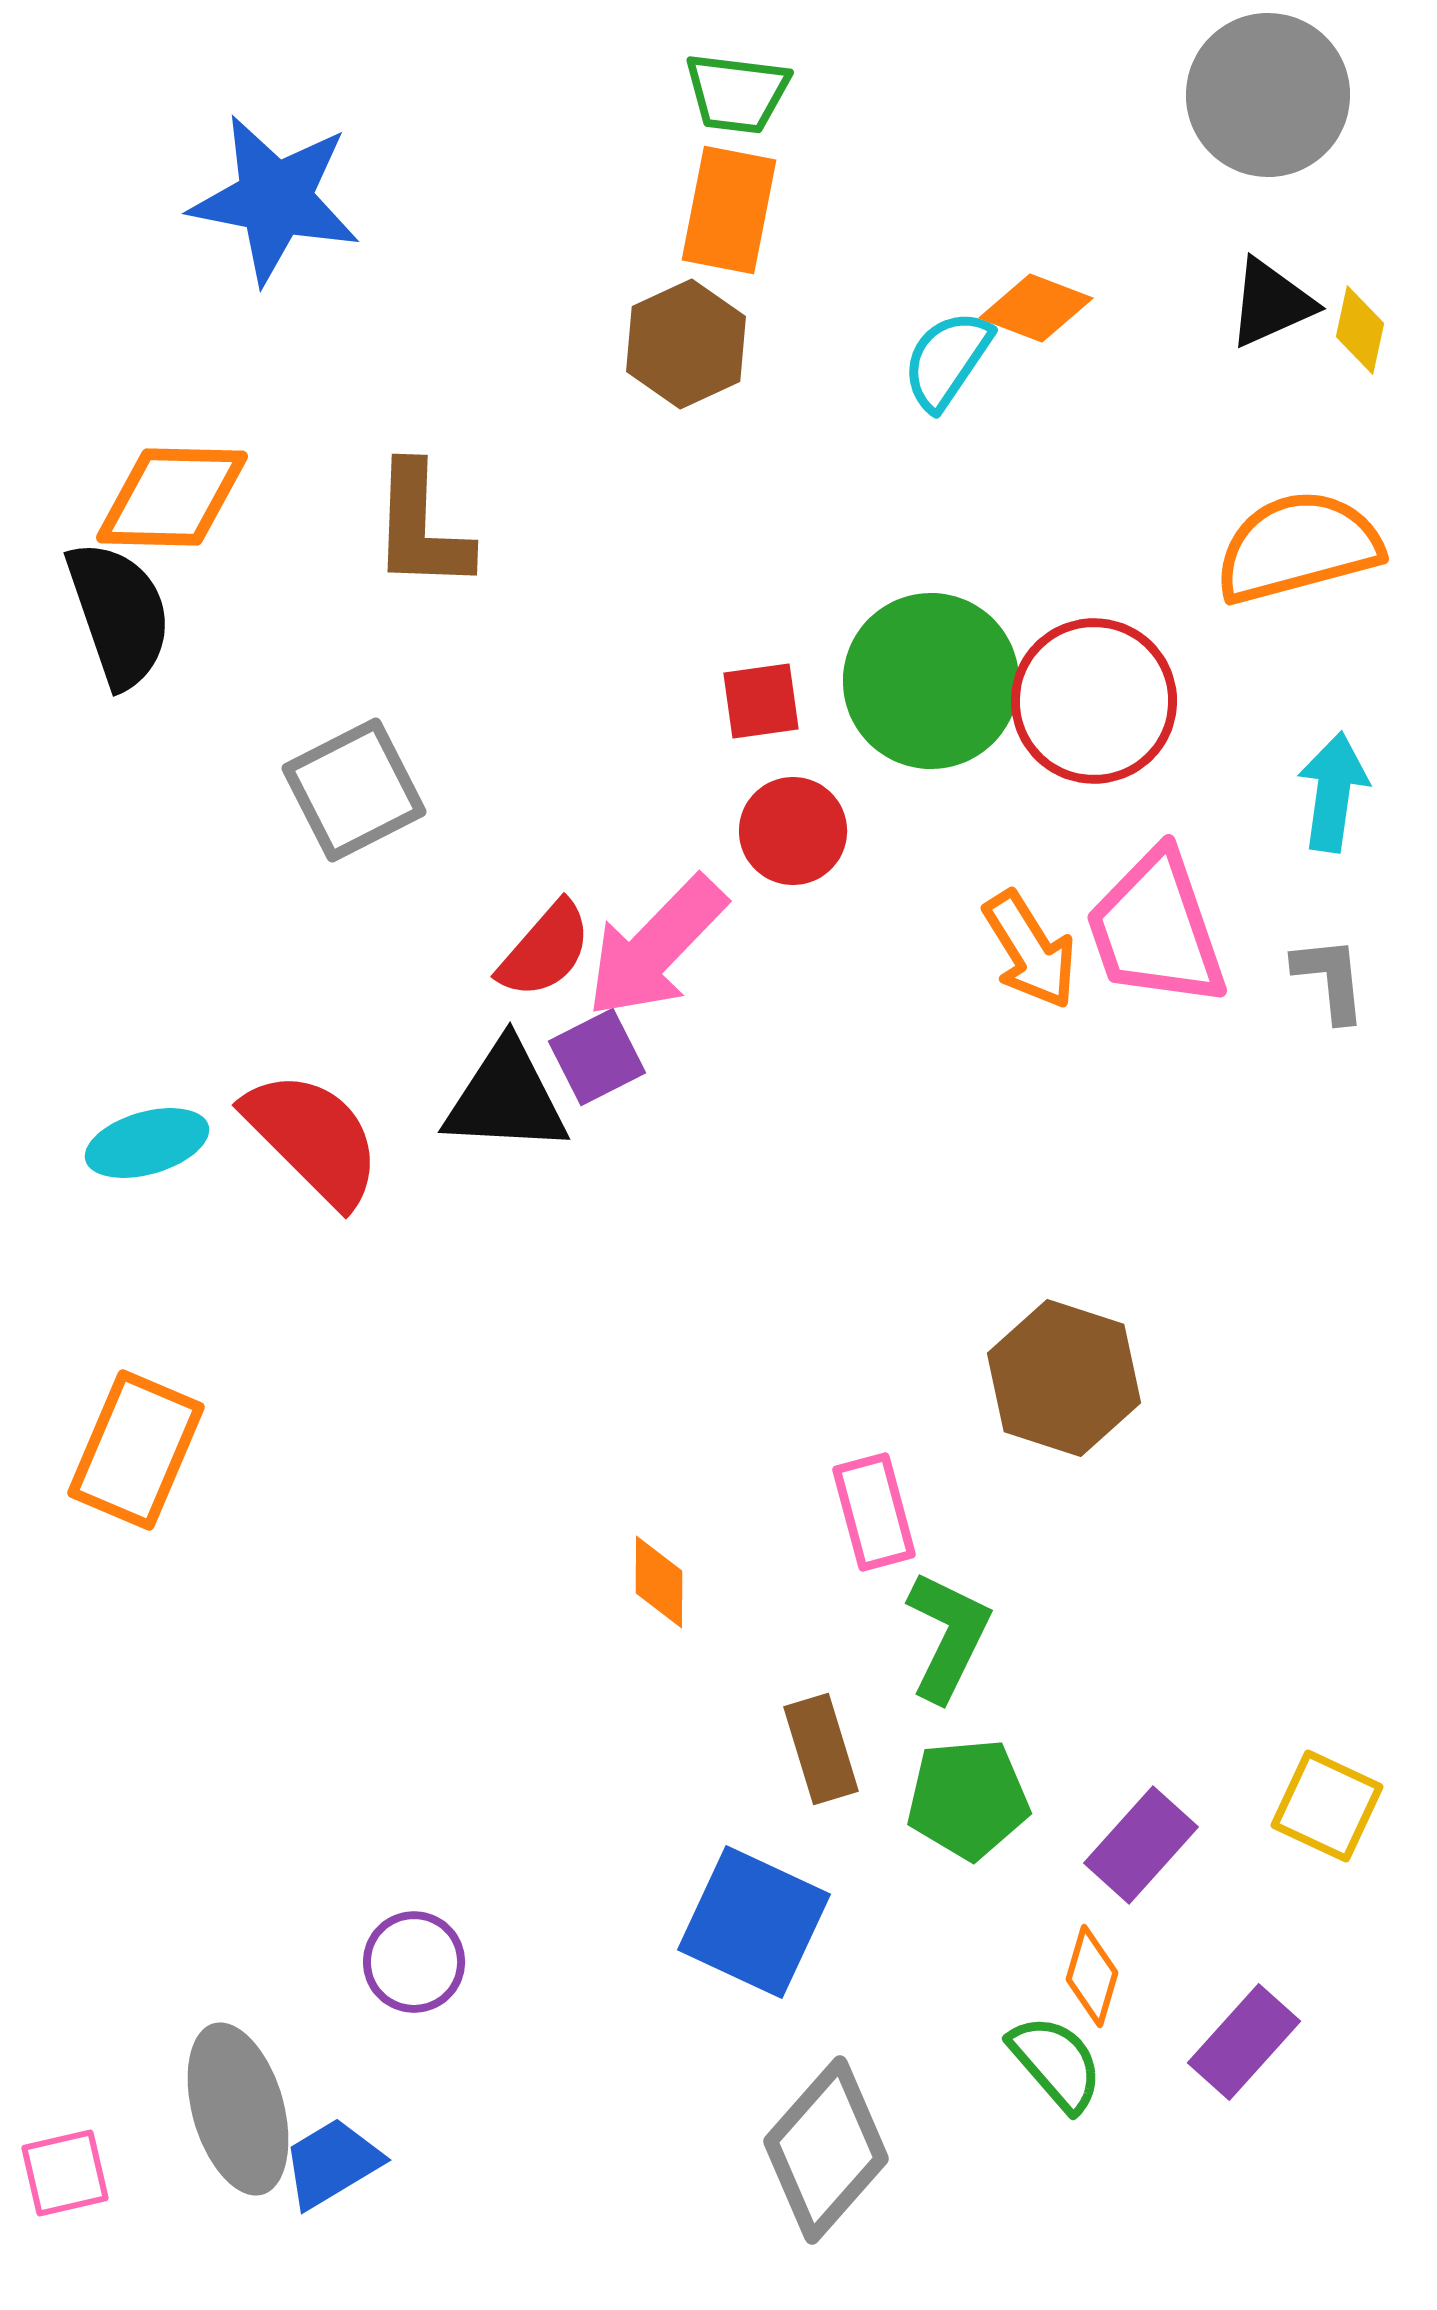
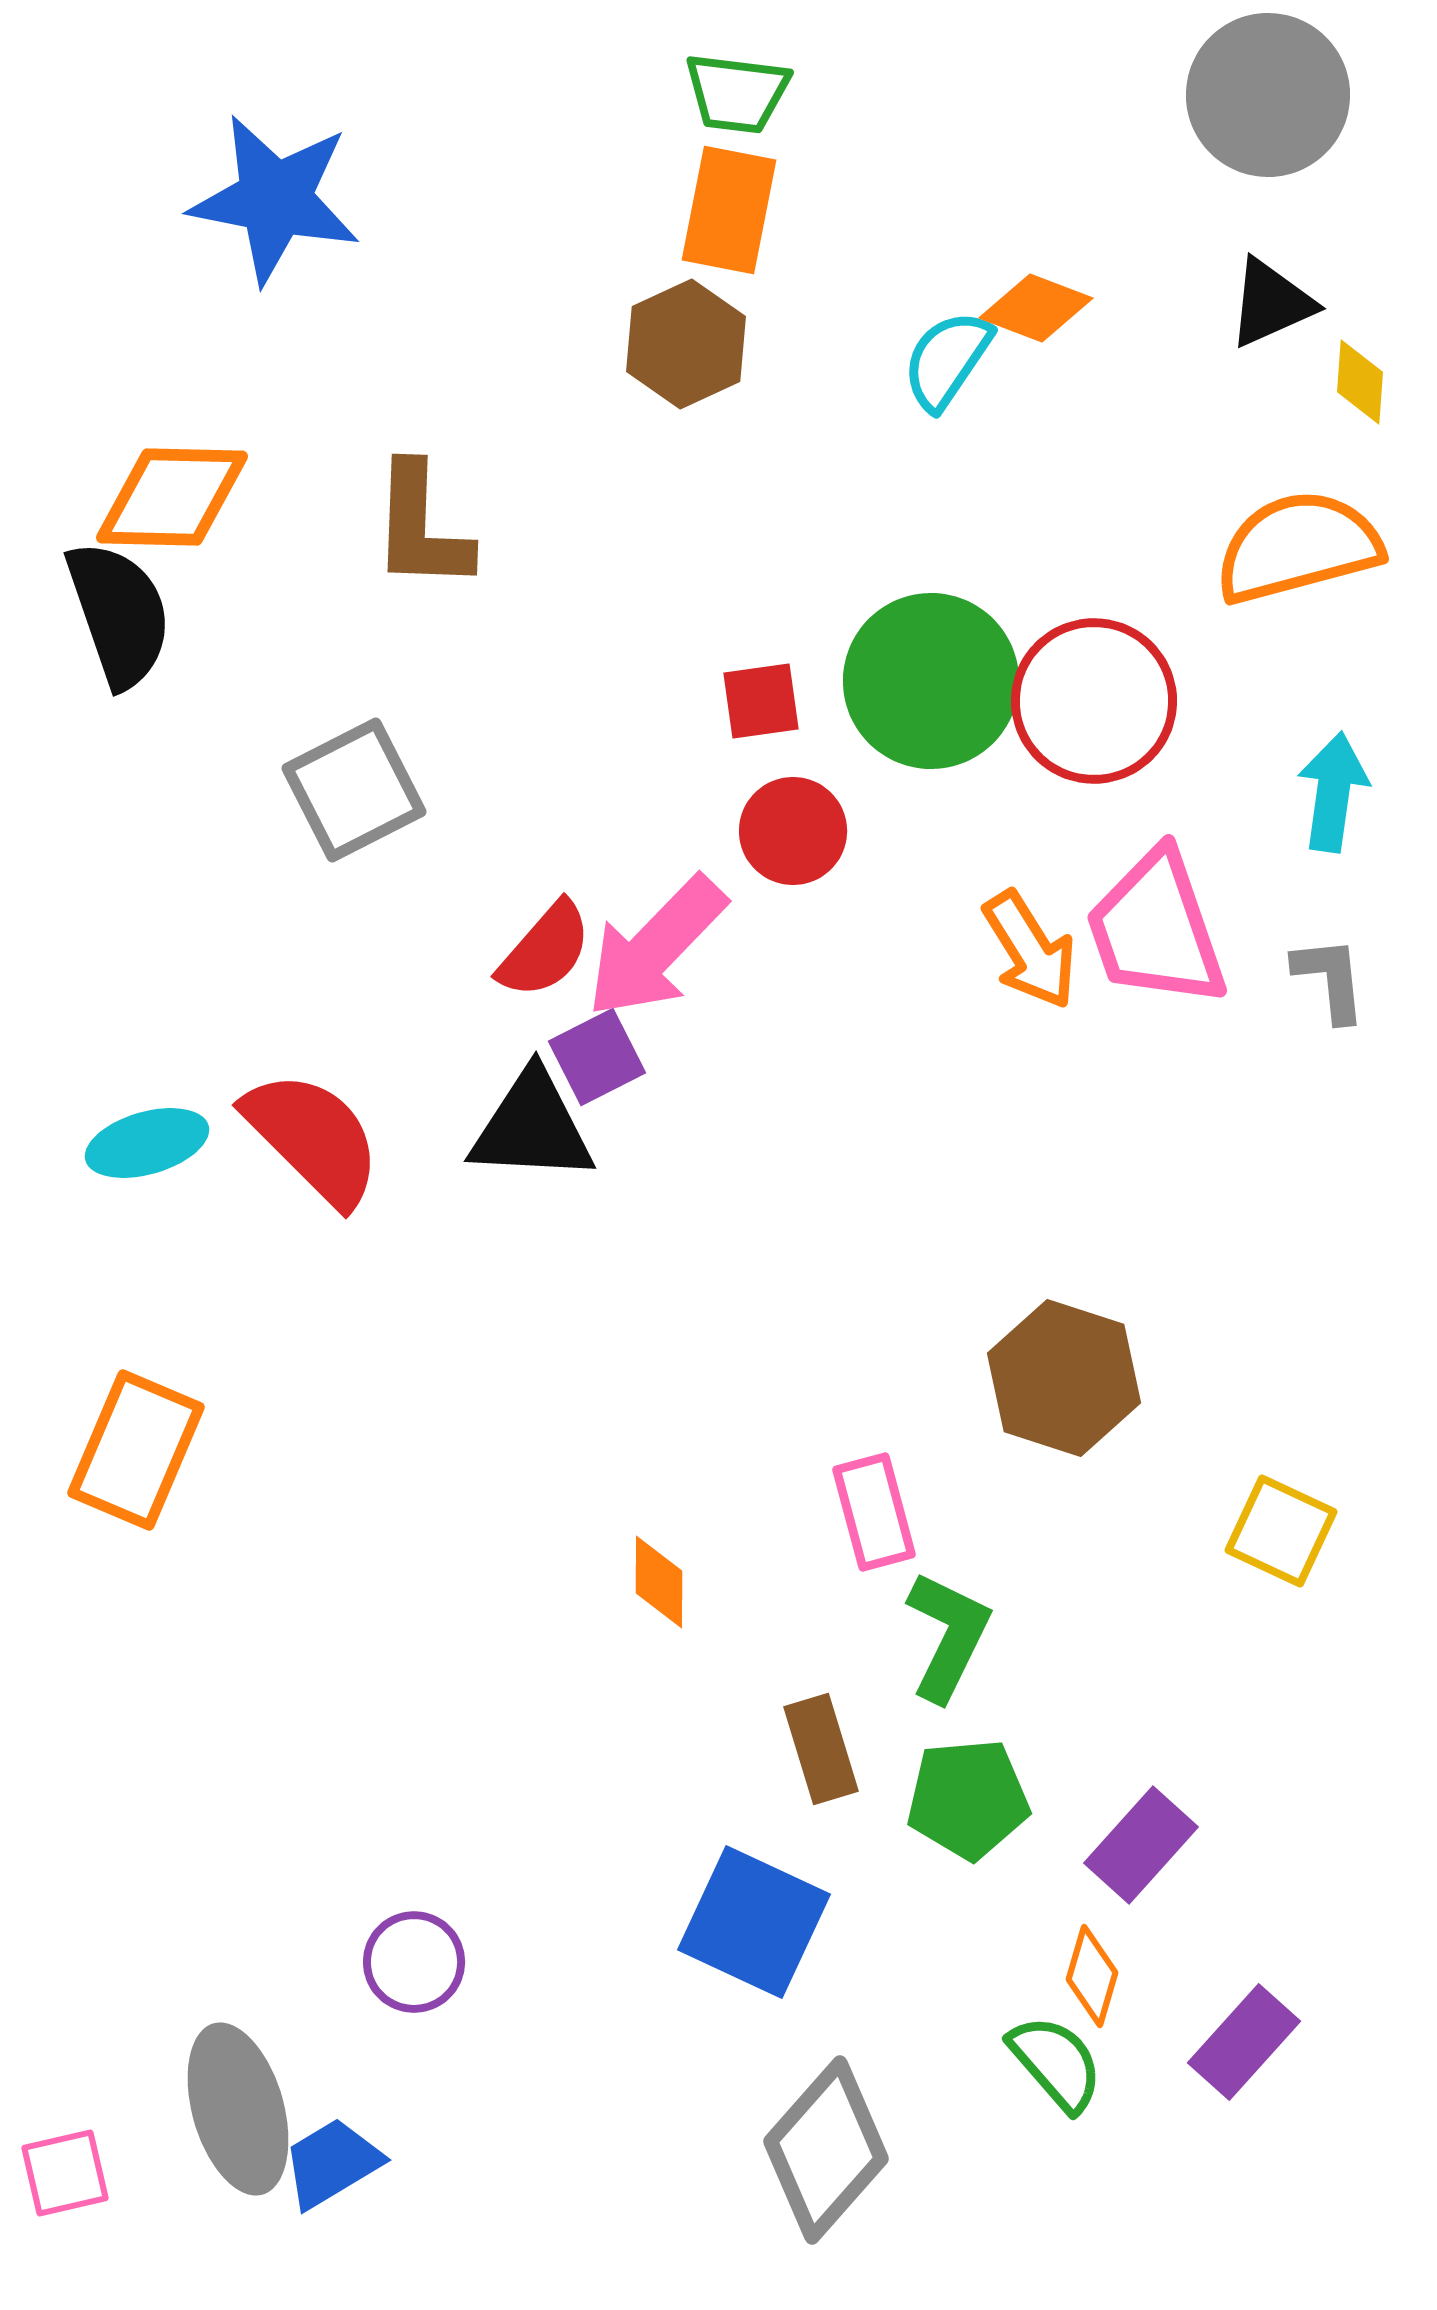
yellow diamond at (1360, 330): moved 52 px down; rotated 8 degrees counterclockwise
black triangle at (506, 1098): moved 26 px right, 29 px down
yellow square at (1327, 1806): moved 46 px left, 275 px up
